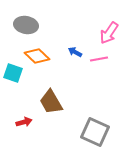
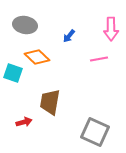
gray ellipse: moved 1 px left
pink arrow: moved 2 px right, 4 px up; rotated 35 degrees counterclockwise
blue arrow: moved 6 px left, 16 px up; rotated 80 degrees counterclockwise
orange diamond: moved 1 px down
brown trapezoid: moved 1 px left; rotated 40 degrees clockwise
